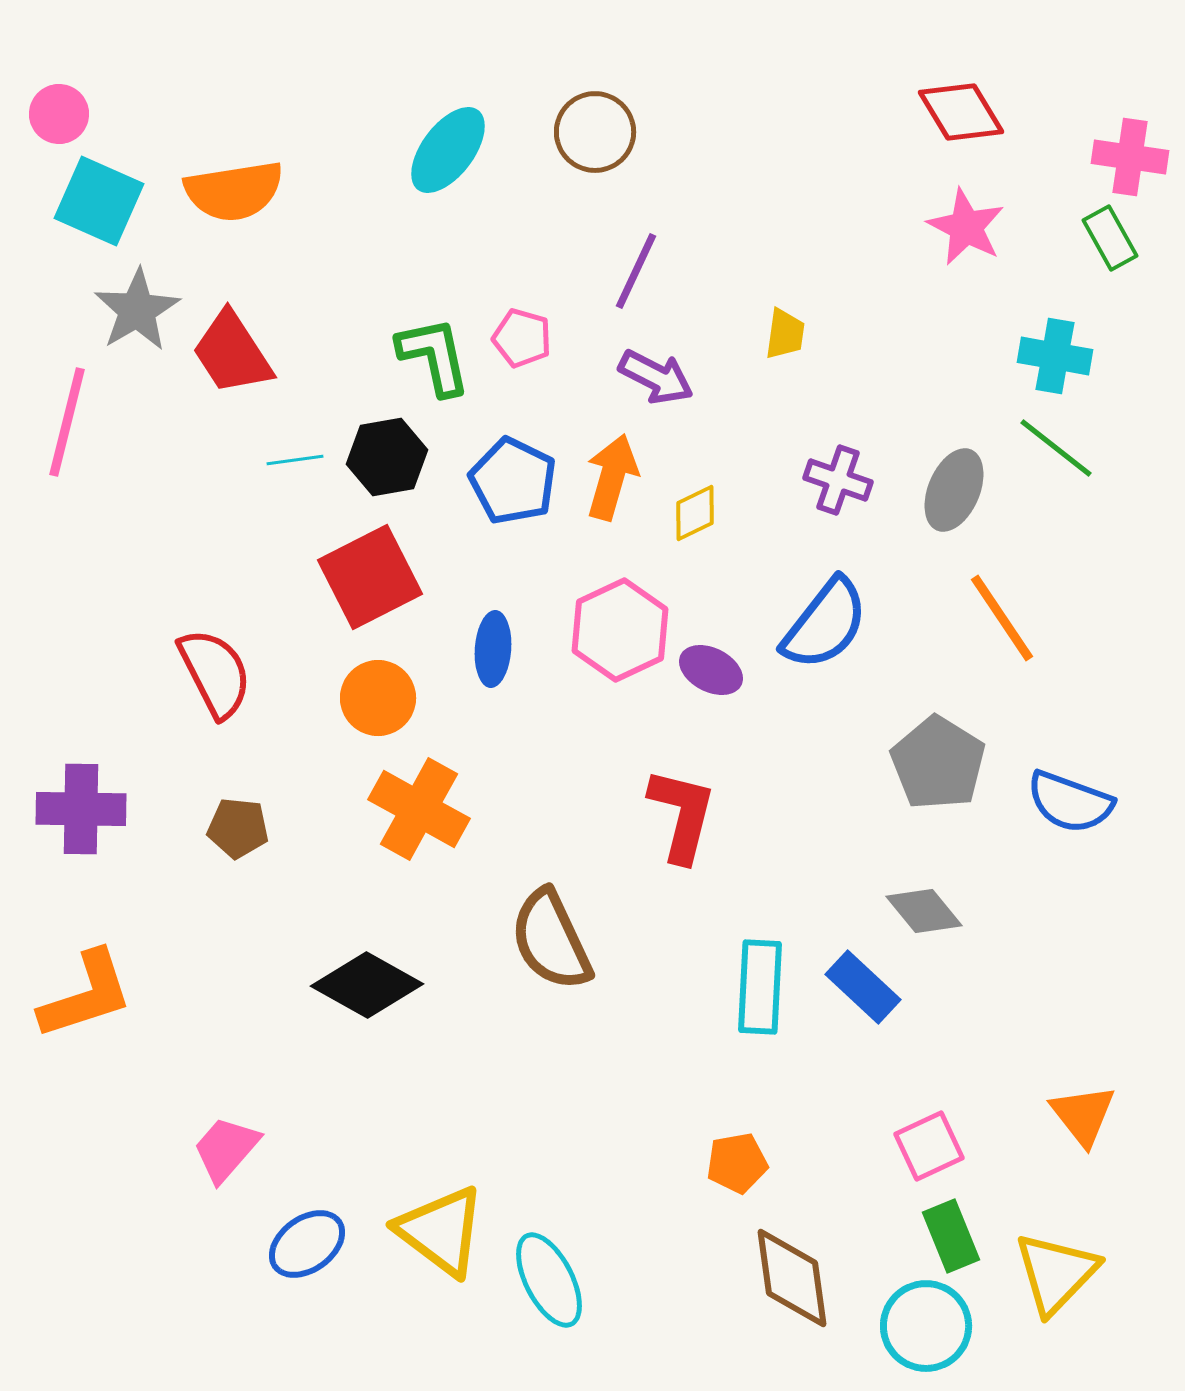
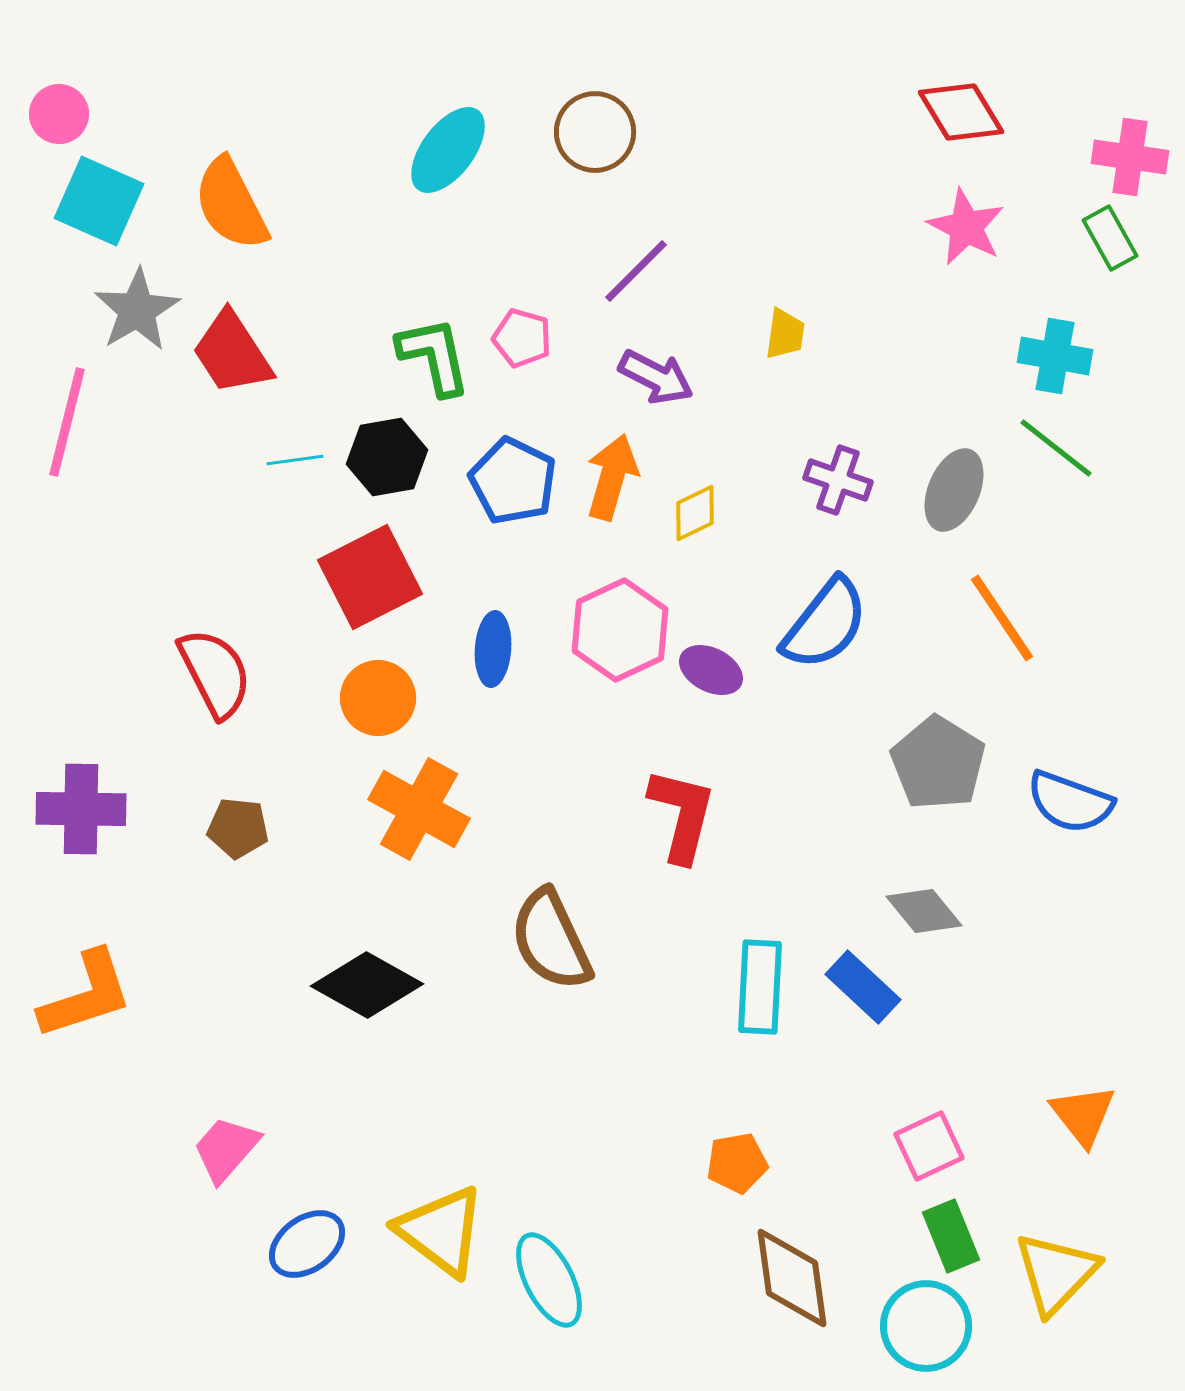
orange semicircle at (234, 191): moved 3 px left, 13 px down; rotated 72 degrees clockwise
purple line at (636, 271): rotated 20 degrees clockwise
